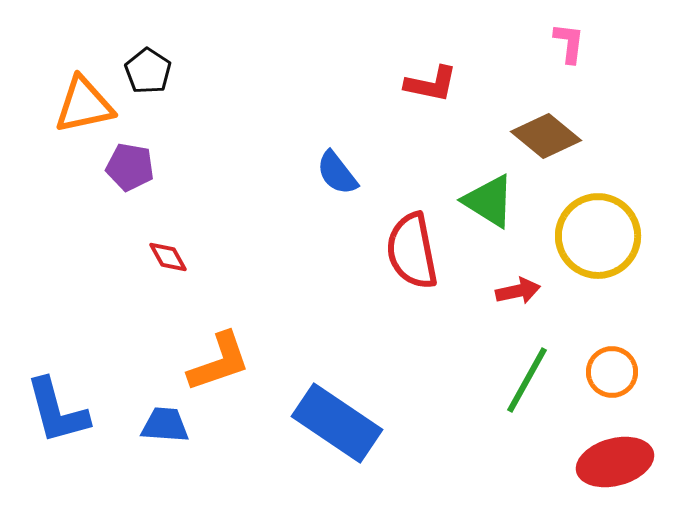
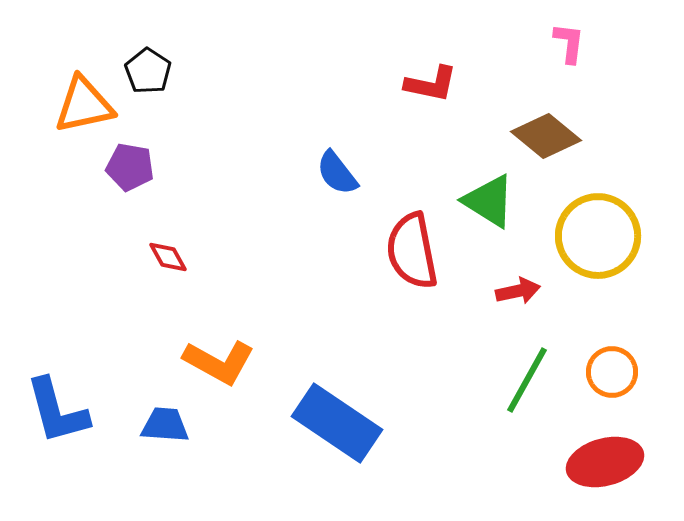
orange L-shape: rotated 48 degrees clockwise
red ellipse: moved 10 px left
